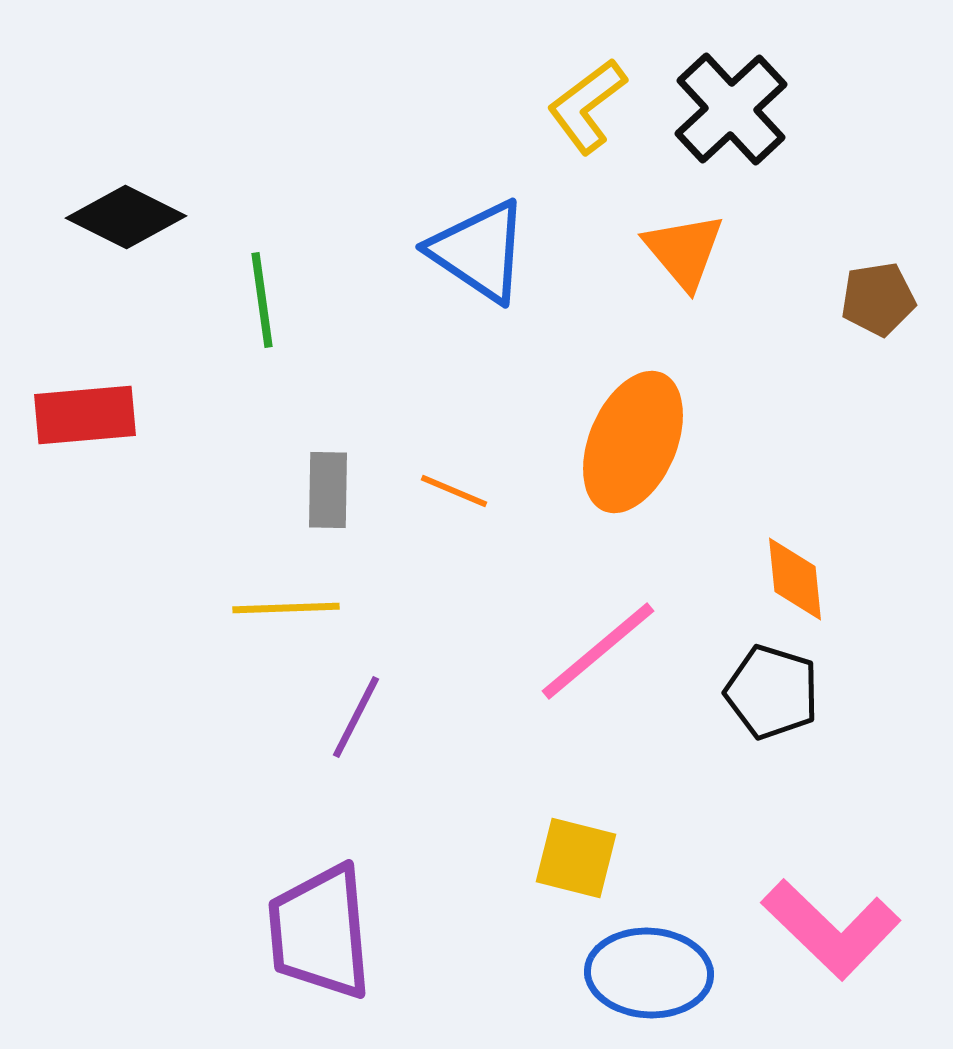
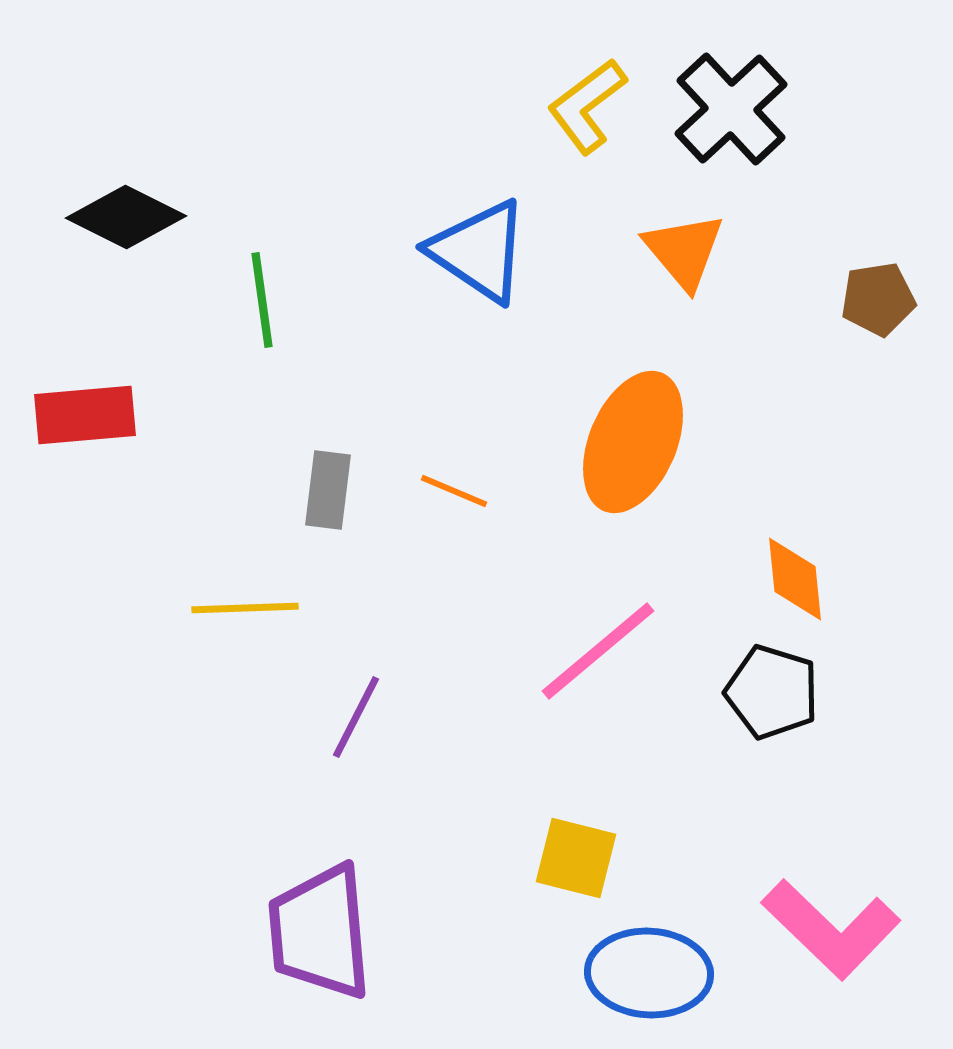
gray rectangle: rotated 6 degrees clockwise
yellow line: moved 41 px left
